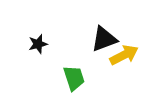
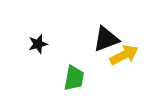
black triangle: moved 2 px right
green trapezoid: rotated 28 degrees clockwise
